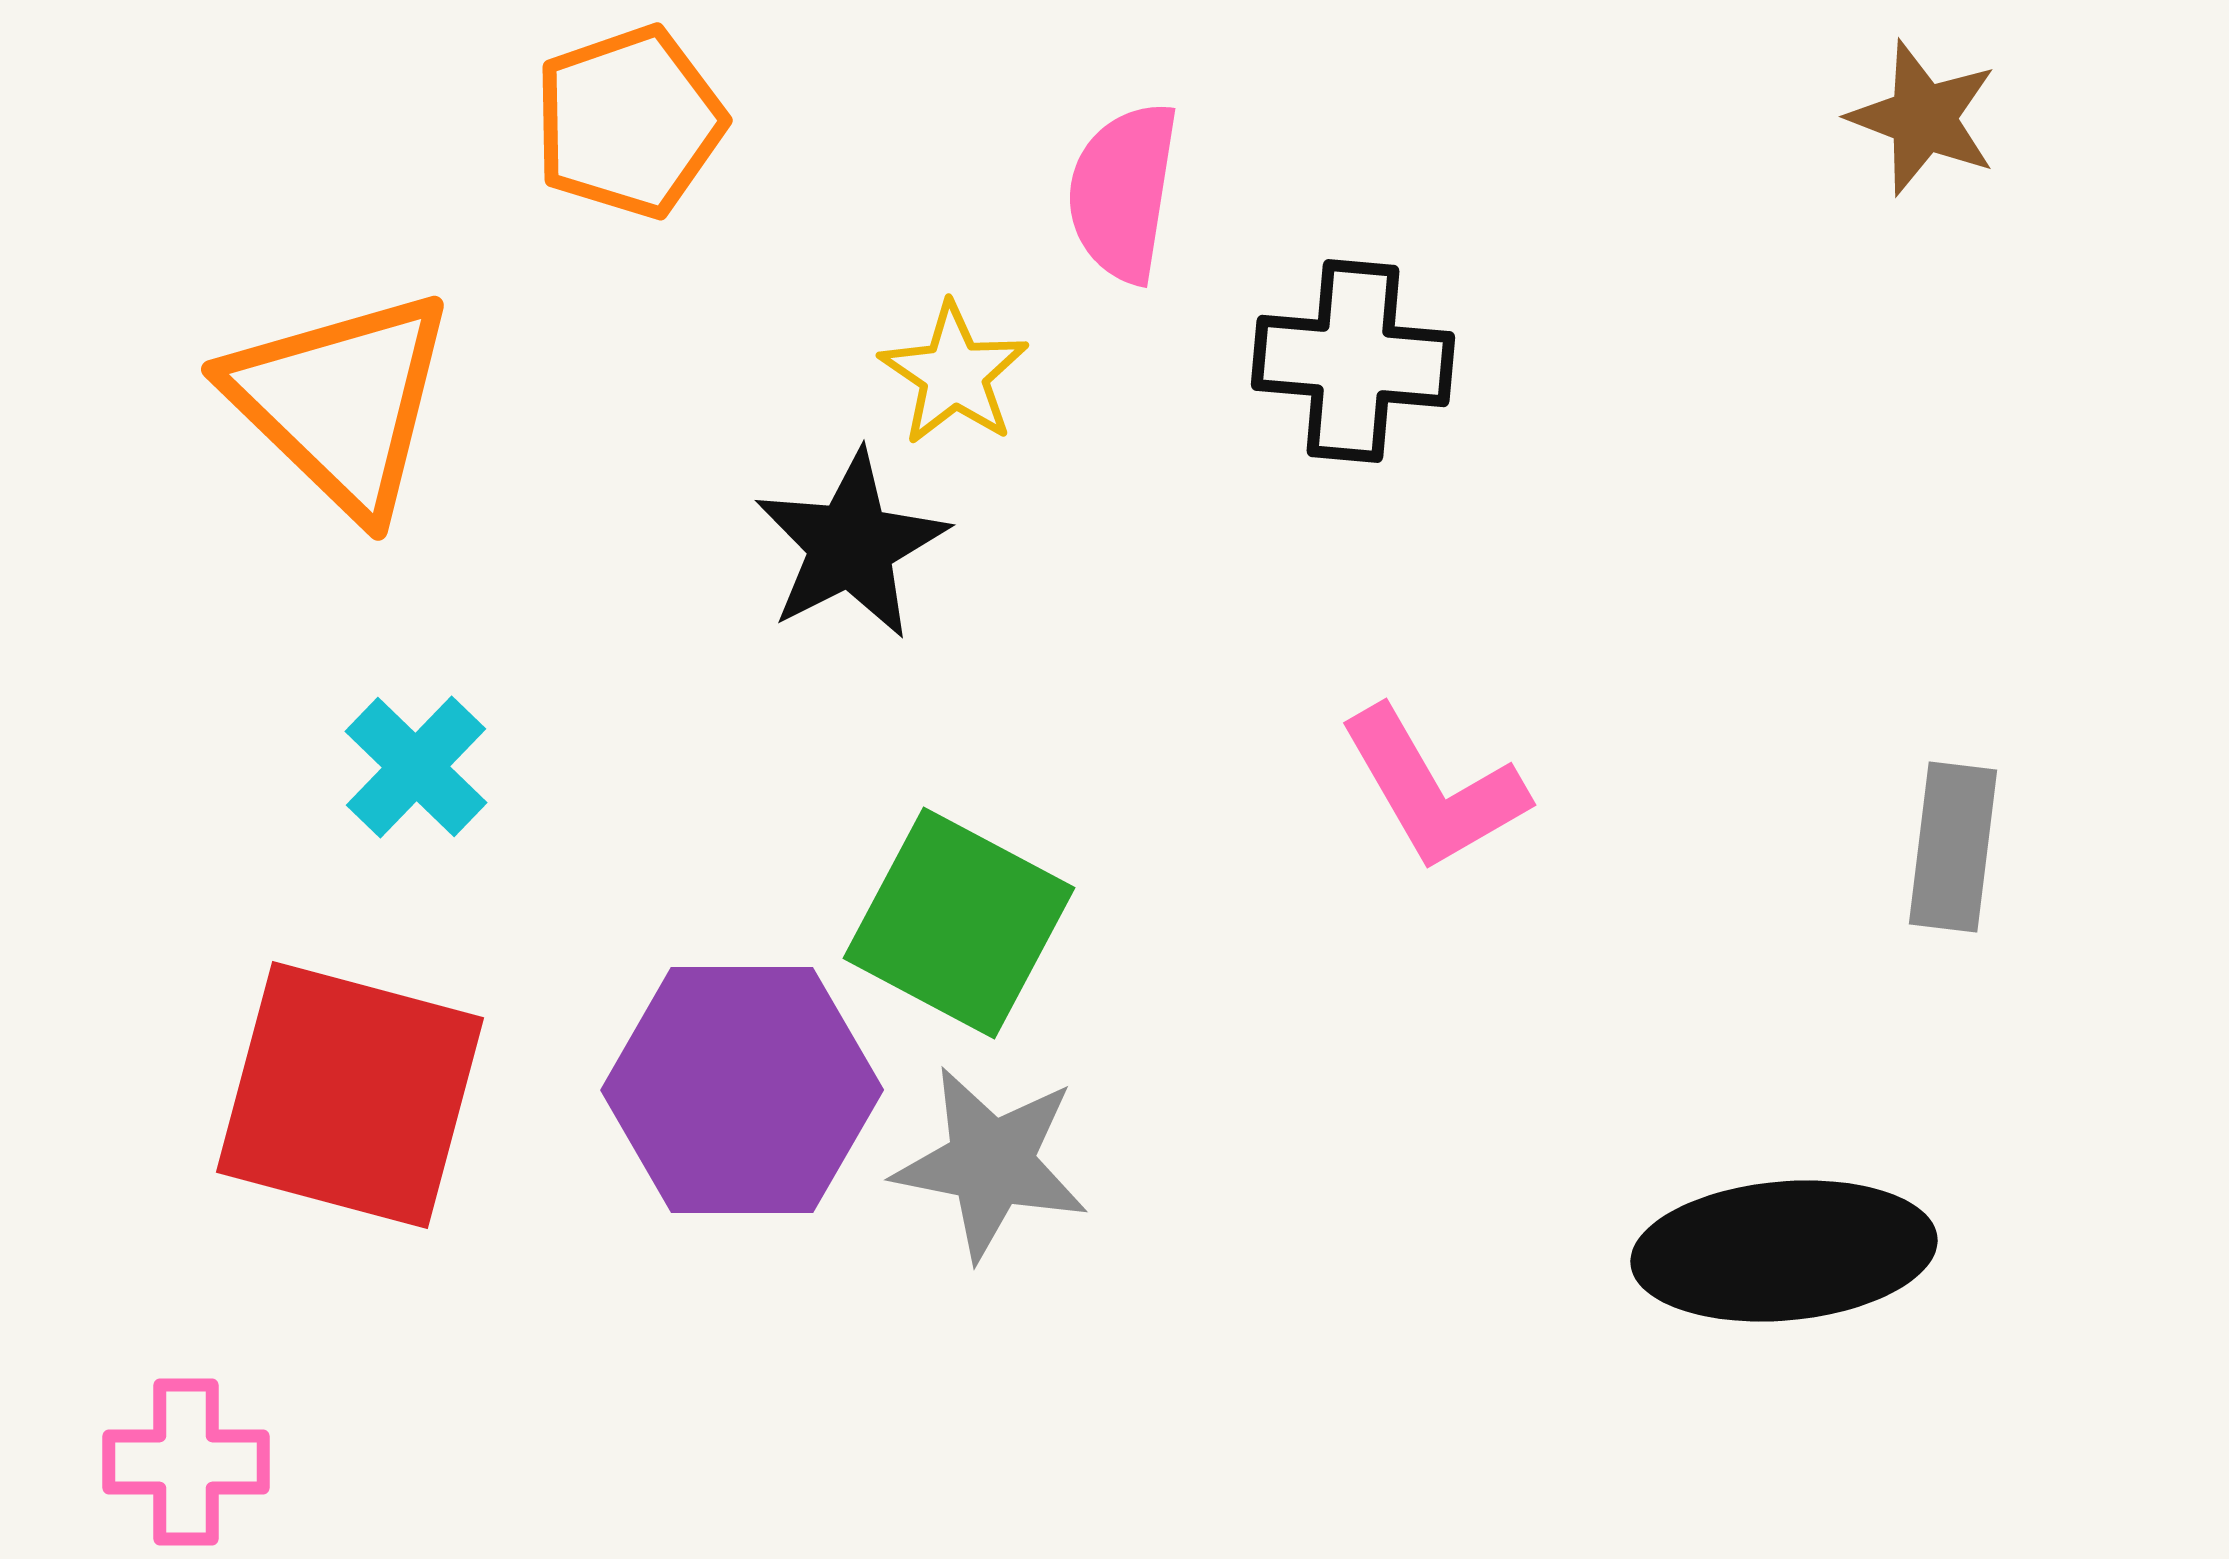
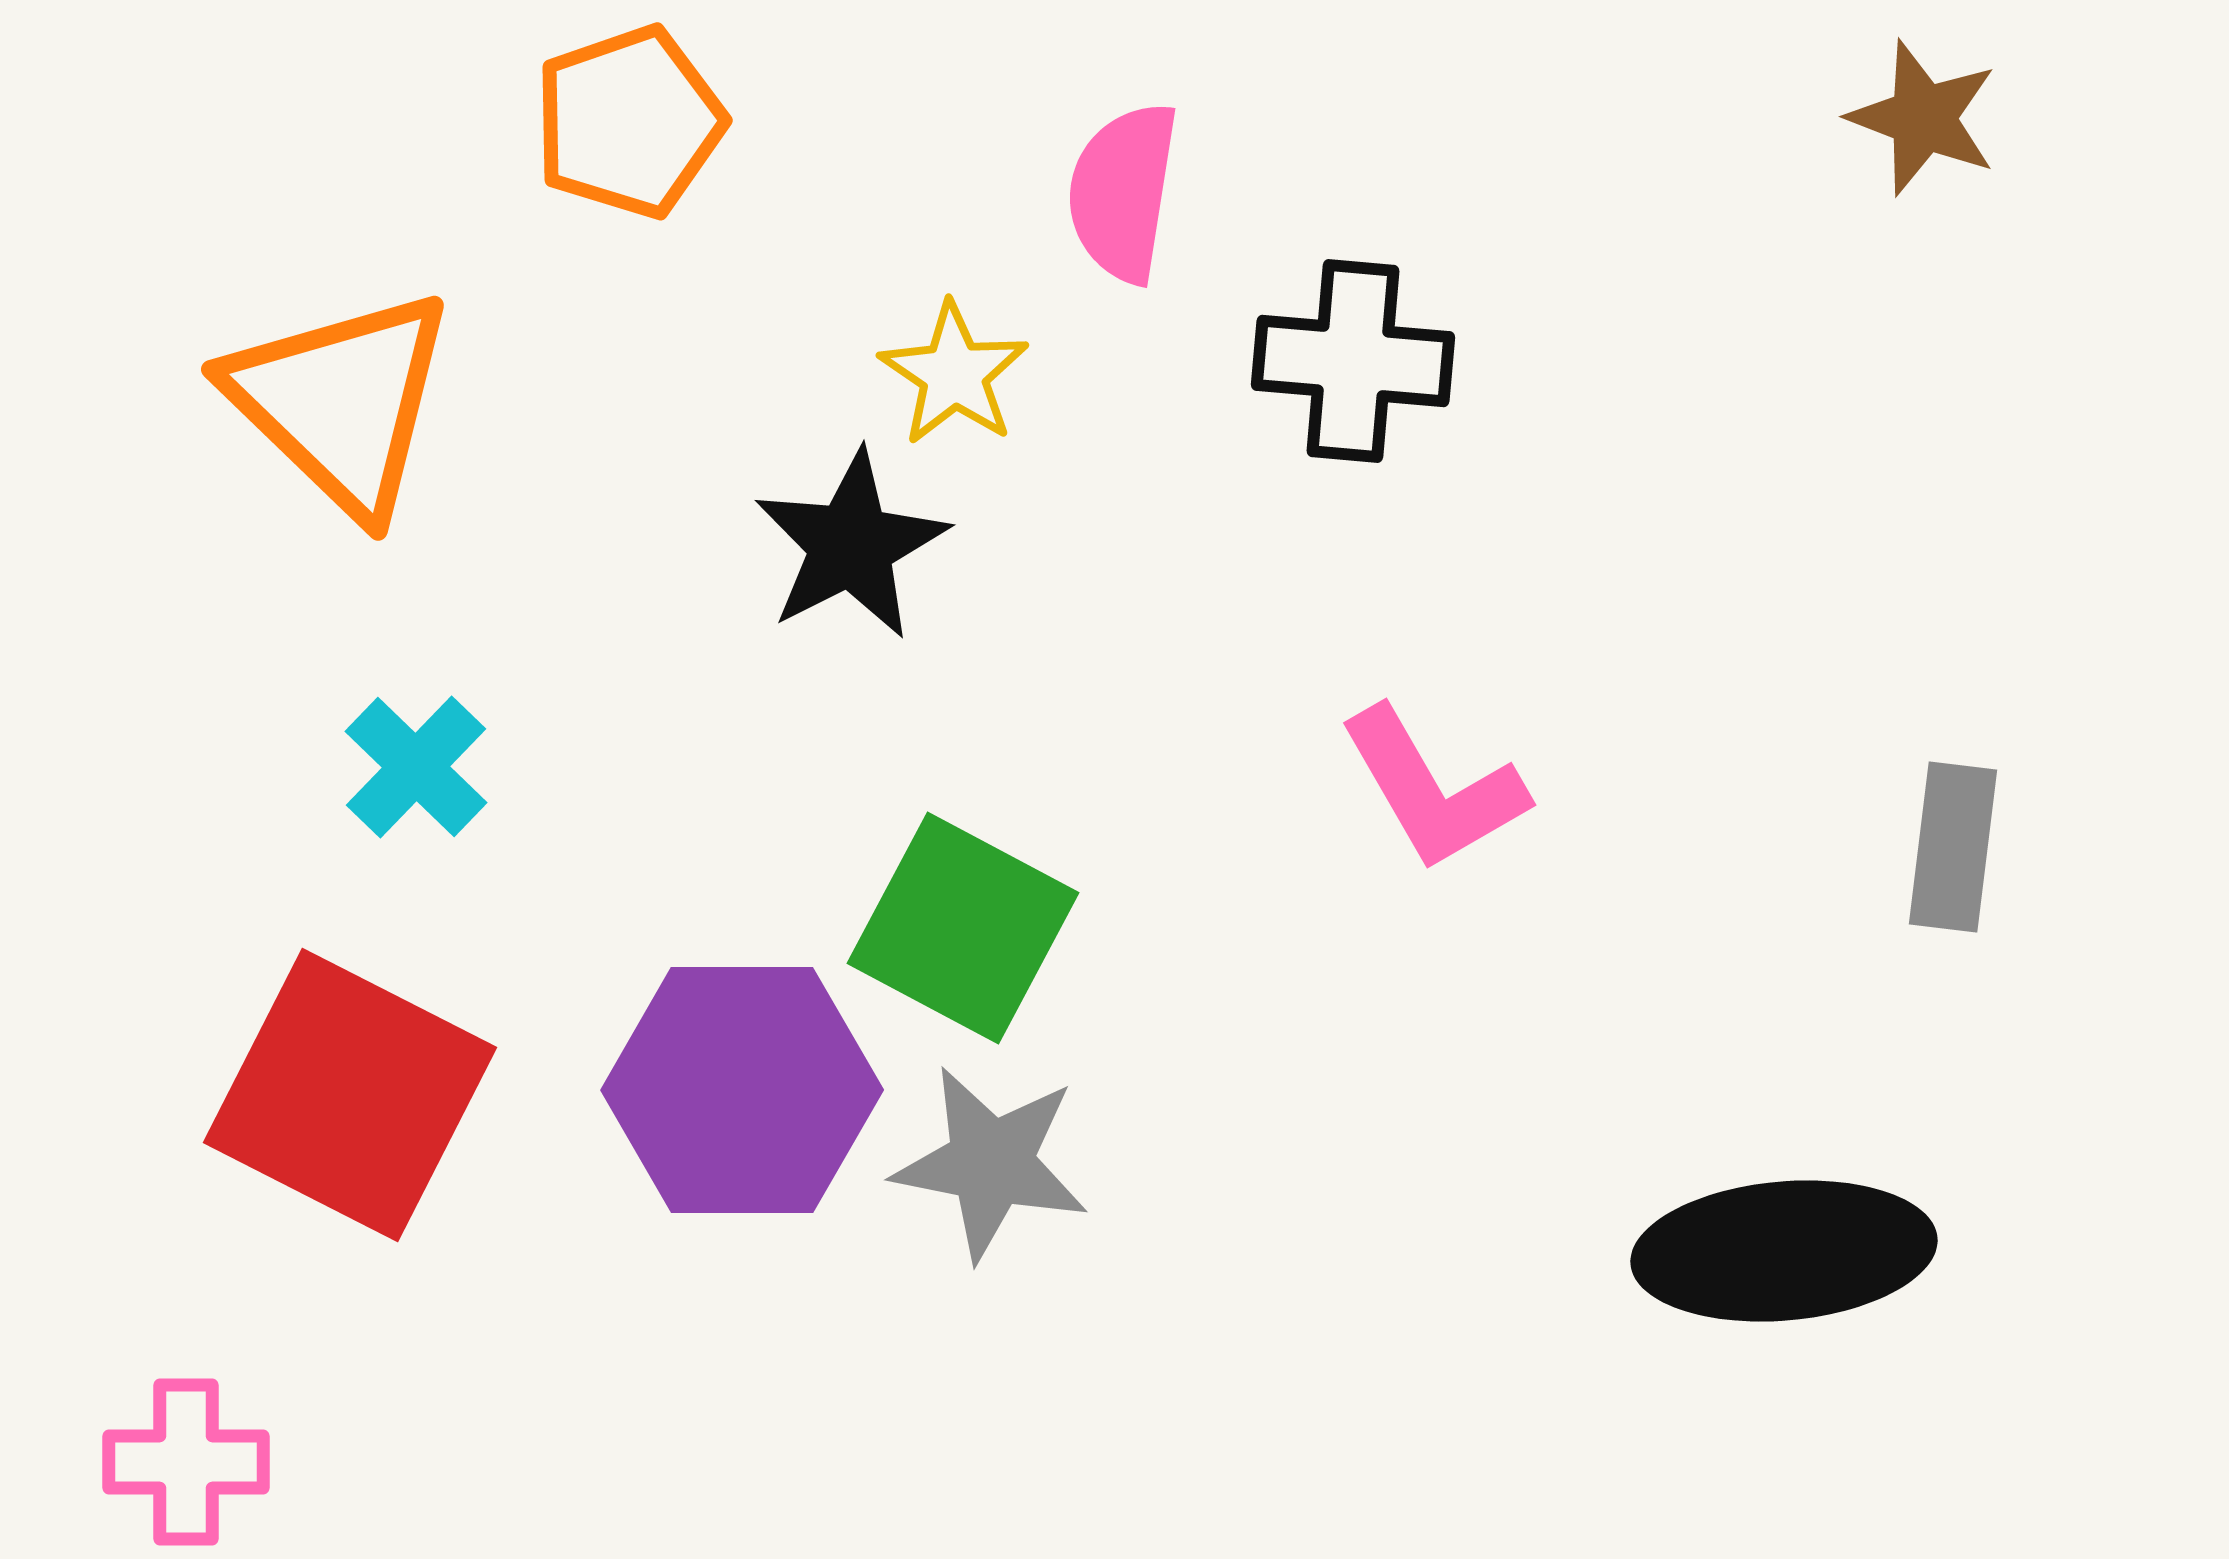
green square: moved 4 px right, 5 px down
red square: rotated 12 degrees clockwise
